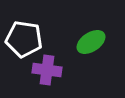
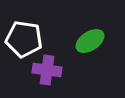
green ellipse: moved 1 px left, 1 px up
